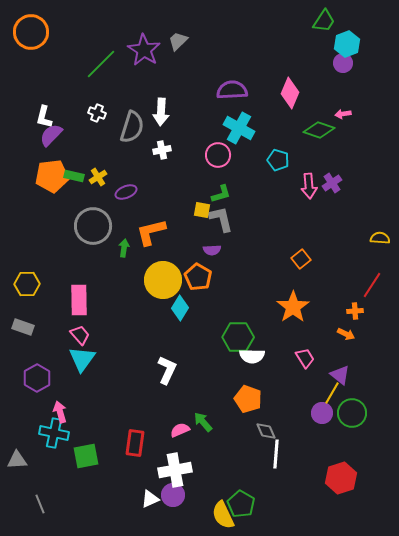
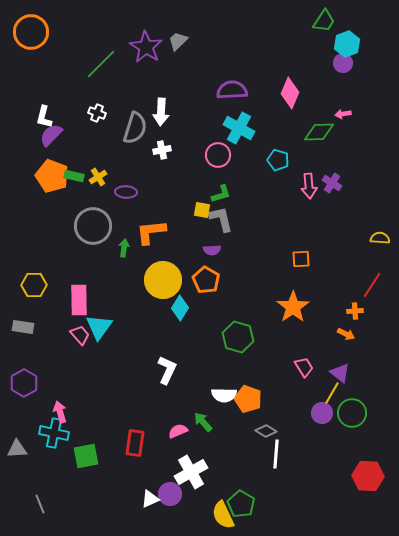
purple star at (144, 50): moved 2 px right, 3 px up
gray semicircle at (132, 127): moved 3 px right, 1 px down
green diamond at (319, 130): moved 2 px down; rotated 20 degrees counterclockwise
orange pentagon at (52, 176): rotated 28 degrees clockwise
purple cross at (332, 183): rotated 24 degrees counterclockwise
purple ellipse at (126, 192): rotated 25 degrees clockwise
orange L-shape at (151, 232): rotated 8 degrees clockwise
orange square at (301, 259): rotated 36 degrees clockwise
orange pentagon at (198, 277): moved 8 px right, 3 px down
yellow hexagon at (27, 284): moved 7 px right, 1 px down
gray rectangle at (23, 327): rotated 10 degrees counterclockwise
green hexagon at (238, 337): rotated 16 degrees clockwise
white semicircle at (252, 356): moved 28 px left, 39 px down
pink trapezoid at (305, 358): moved 1 px left, 9 px down
cyan triangle at (82, 359): moved 17 px right, 32 px up
purple triangle at (340, 375): moved 2 px up
purple hexagon at (37, 378): moved 13 px left, 5 px down
pink semicircle at (180, 430): moved 2 px left, 1 px down
gray diamond at (266, 431): rotated 35 degrees counterclockwise
gray triangle at (17, 460): moved 11 px up
white cross at (175, 470): moved 16 px right, 2 px down; rotated 20 degrees counterclockwise
red hexagon at (341, 478): moved 27 px right, 2 px up; rotated 20 degrees clockwise
purple circle at (173, 495): moved 3 px left, 1 px up
